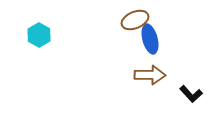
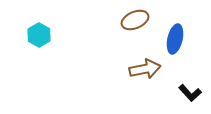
blue ellipse: moved 25 px right; rotated 28 degrees clockwise
brown arrow: moved 5 px left, 6 px up; rotated 12 degrees counterclockwise
black L-shape: moved 1 px left, 1 px up
